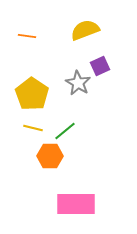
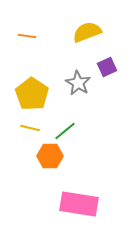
yellow semicircle: moved 2 px right, 2 px down
purple square: moved 7 px right, 1 px down
yellow line: moved 3 px left
pink rectangle: moved 3 px right; rotated 9 degrees clockwise
